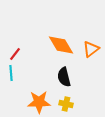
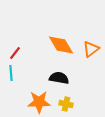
red line: moved 1 px up
black semicircle: moved 5 px left, 1 px down; rotated 114 degrees clockwise
